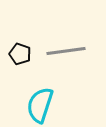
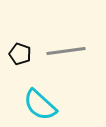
cyan semicircle: rotated 66 degrees counterclockwise
